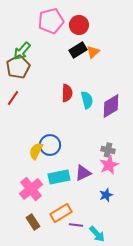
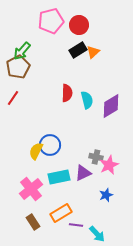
gray cross: moved 12 px left, 7 px down
